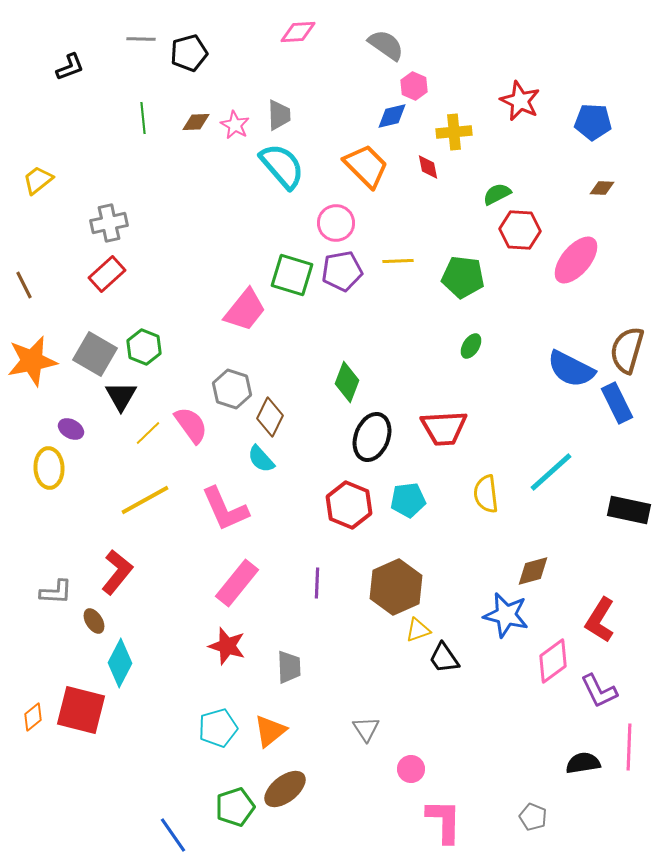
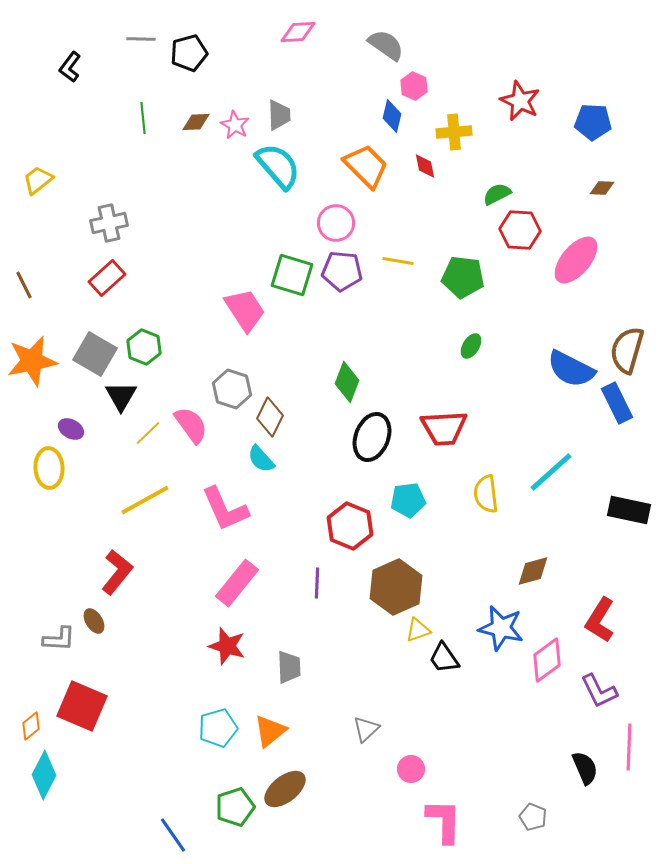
black L-shape at (70, 67): rotated 148 degrees clockwise
blue diamond at (392, 116): rotated 64 degrees counterclockwise
cyan semicircle at (282, 166): moved 4 px left
red diamond at (428, 167): moved 3 px left, 1 px up
yellow line at (398, 261): rotated 12 degrees clockwise
purple pentagon at (342, 271): rotated 15 degrees clockwise
red rectangle at (107, 274): moved 4 px down
pink trapezoid at (245, 310): rotated 72 degrees counterclockwise
red hexagon at (349, 505): moved 1 px right, 21 px down
gray L-shape at (56, 592): moved 3 px right, 47 px down
blue star at (506, 615): moved 5 px left, 13 px down
pink diamond at (553, 661): moved 6 px left, 1 px up
cyan diamond at (120, 663): moved 76 px left, 112 px down
red square at (81, 710): moved 1 px right, 4 px up; rotated 9 degrees clockwise
orange diamond at (33, 717): moved 2 px left, 9 px down
gray triangle at (366, 729): rotated 20 degrees clockwise
black semicircle at (583, 763): moved 2 px right, 5 px down; rotated 76 degrees clockwise
